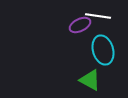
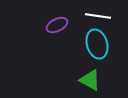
purple ellipse: moved 23 px left
cyan ellipse: moved 6 px left, 6 px up
